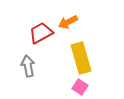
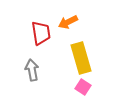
red trapezoid: rotated 110 degrees clockwise
gray arrow: moved 4 px right, 4 px down
pink square: moved 3 px right
